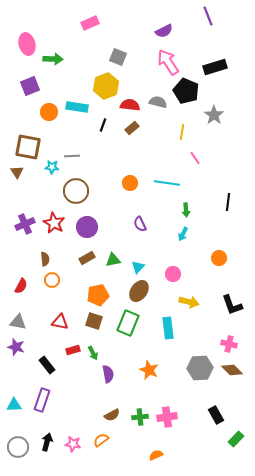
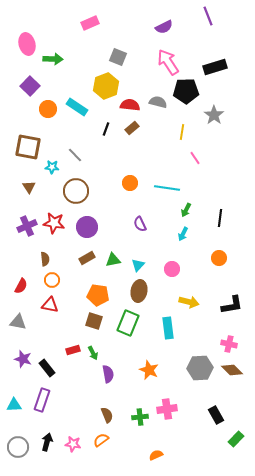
purple semicircle at (164, 31): moved 4 px up
purple square at (30, 86): rotated 24 degrees counterclockwise
black pentagon at (186, 91): rotated 25 degrees counterclockwise
cyan rectangle at (77, 107): rotated 25 degrees clockwise
orange circle at (49, 112): moved 1 px left, 3 px up
black line at (103, 125): moved 3 px right, 4 px down
gray line at (72, 156): moved 3 px right, 1 px up; rotated 49 degrees clockwise
brown triangle at (17, 172): moved 12 px right, 15 px down
cyan line at (167, 183): moved 5 px down
black line at (228, 202): moved 8 px left, 16 px down
green arrow at (186, 210): rotated 32 degrees clockwise
red star at (54, 223): rotated 20 degrees counterclockwise
purple cross at (25, 224): moved 2 px right, 2 px down
cyan triangle at (138, 267): moved 2 px up
pink circle at (173, 274): moved 1 px left, 5 px up
brown ellipse at (139, 291): rotated 25 degrees counterclockwise
orange pentagon at (98, 295): rotated 20 degrees clockwise
black L-shape at (232, 305): rotated 80 degrees counterclockwise
red triangle at (60, 322): moved 10 px left, 17 px up
purple star at (16, 347): moved 7 px right, 12 px down
black rectangle at (47, 365): moved 3 px down
brown semicircle at (112, 415): moved 5 px left; rotated 84 degrees counterclockwise
pink cross at (167, 417): moved 8 px up
